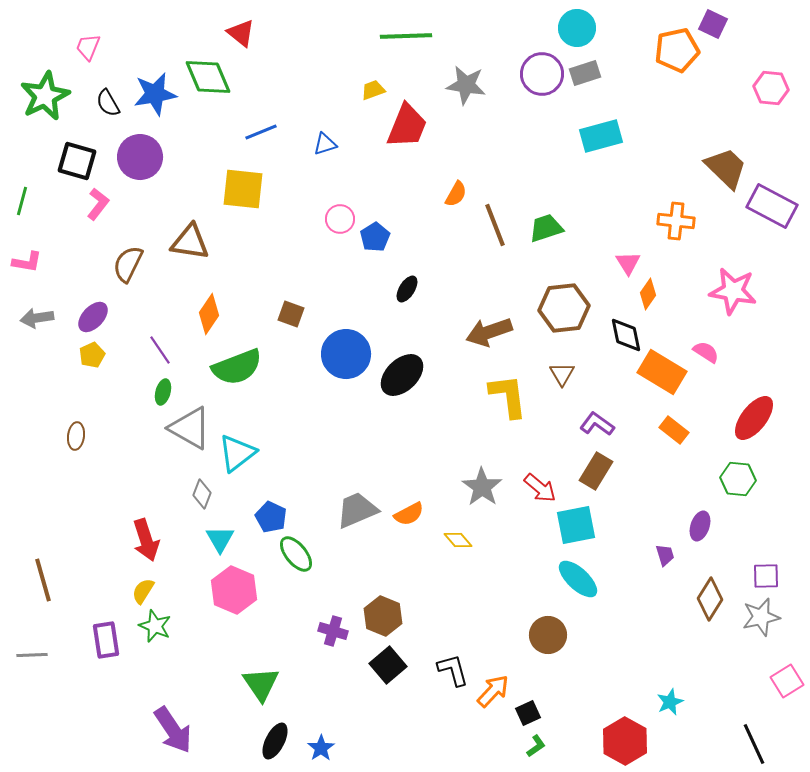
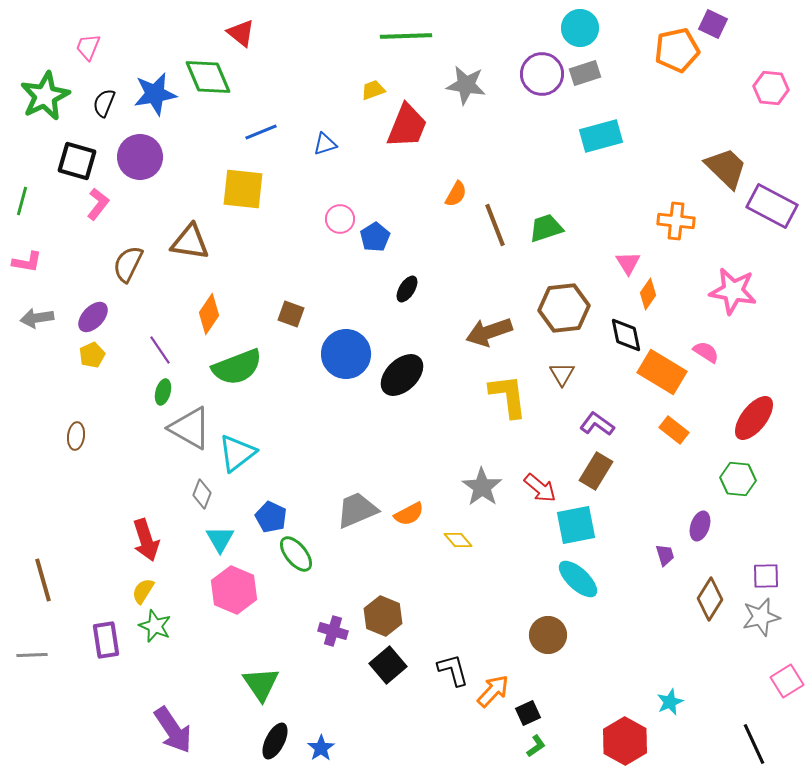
cyan circle at (577, 28): moved 3 px right
black semicircle at (108, 103): moved 4 px left; rotated 52 degrees clockwise
